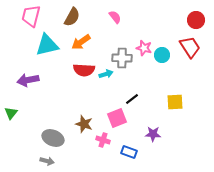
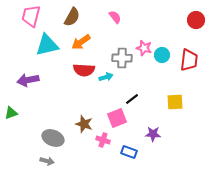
red trapezoid: moved 1 px left, 13 px down; rotated 40 degrees clockwise
cyan arrow: moved 3 px down
green triangle: rotated 32 degrees clockwise
